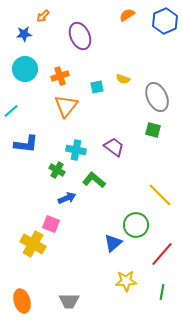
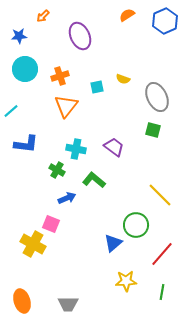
blue star: moved 5 px left, 2 px down
cyan cross: moved 1 px up
gray trapezoid: moved 1 px left, 3 px down
